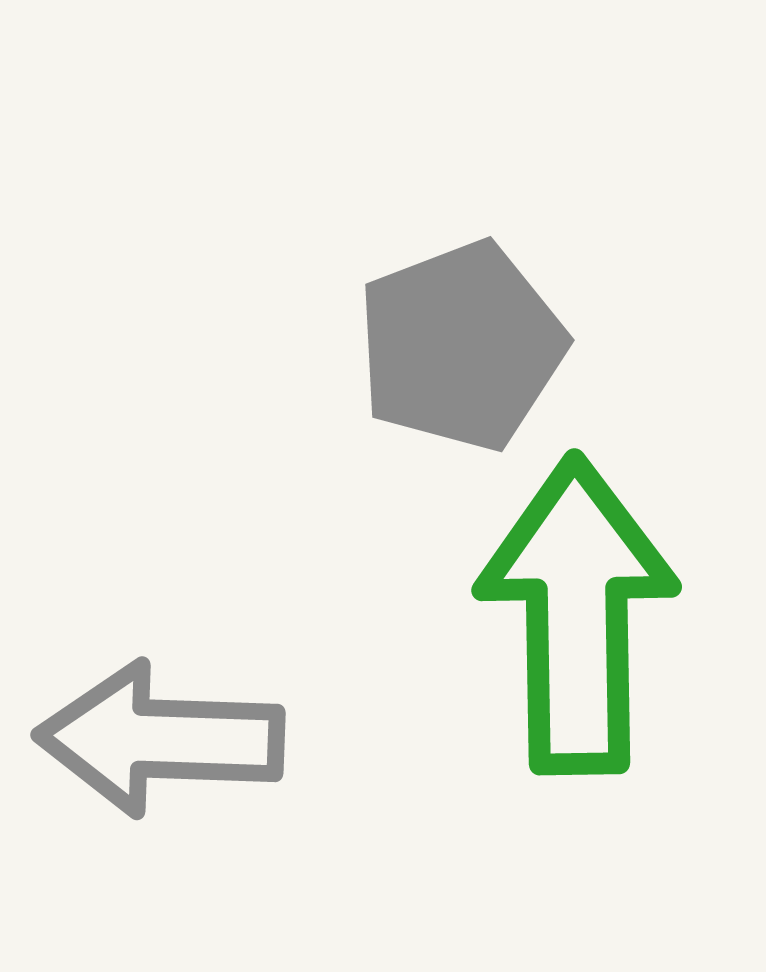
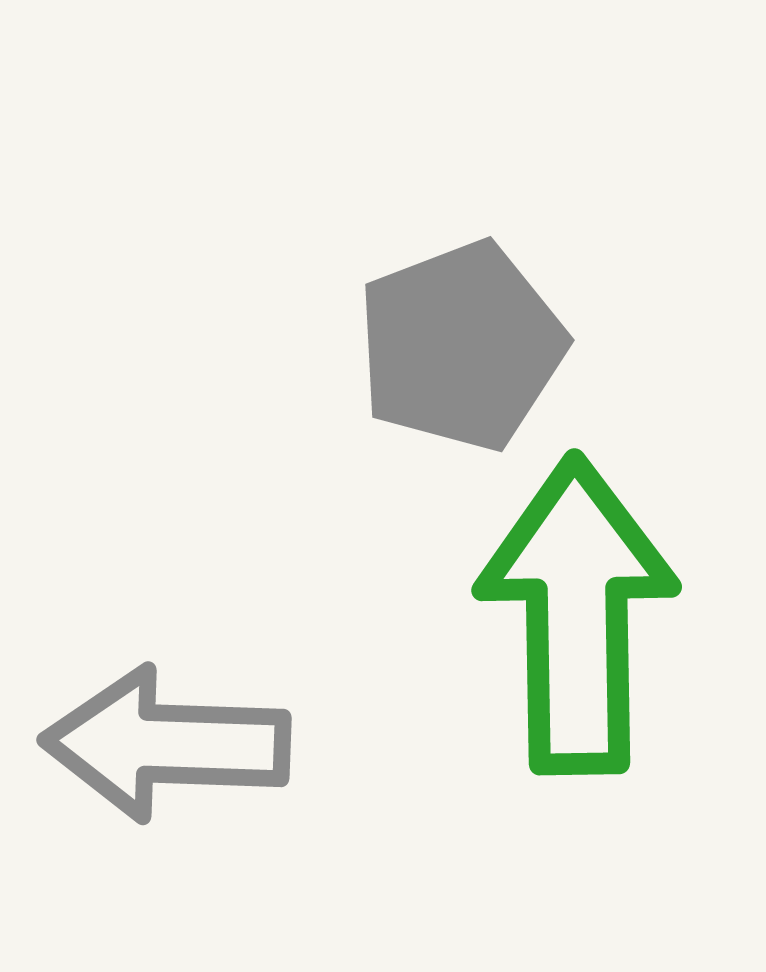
gray arrow: moved 6 px right, 5 px down
